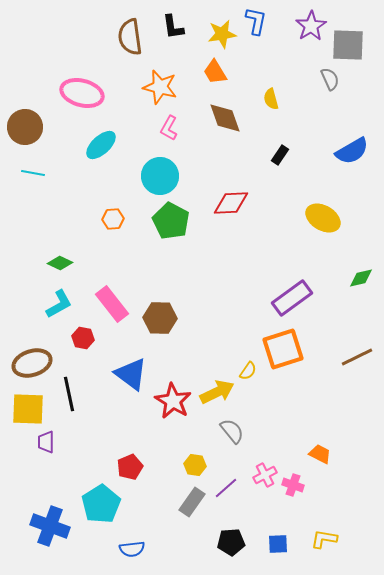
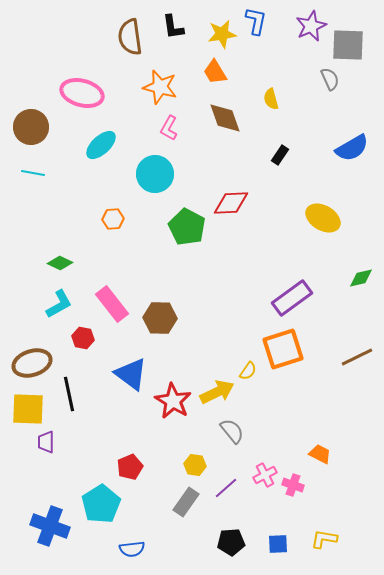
purple star at (311, 26): rotated 8 degrees clockwise
brown circle at (25, 127): moved 6 px right
blue semicircle at (352, 151): moved 3 px up
cyan circle at (160, 176): moved 5 px left, 2 px up
green pentagon at (171, 221): moved 16 px right, 6 px down
gray rectangle at (192, 502): moved 6 px left
